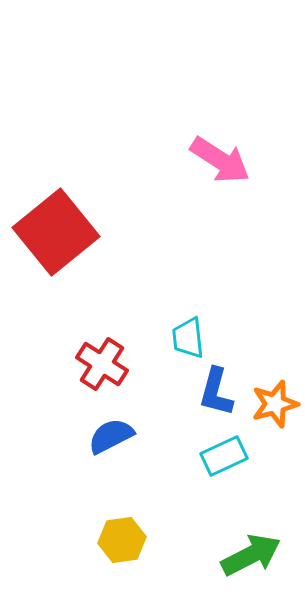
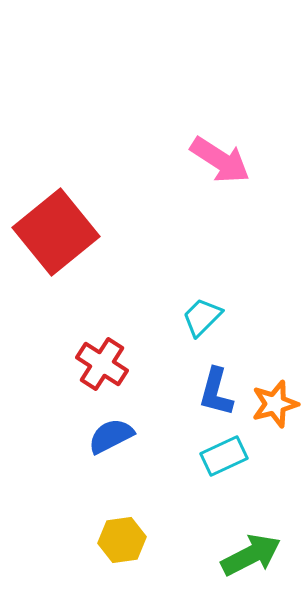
cyan trapezoid: moved 14 px right, 21 px up; rotated 51 degrees clockwise
